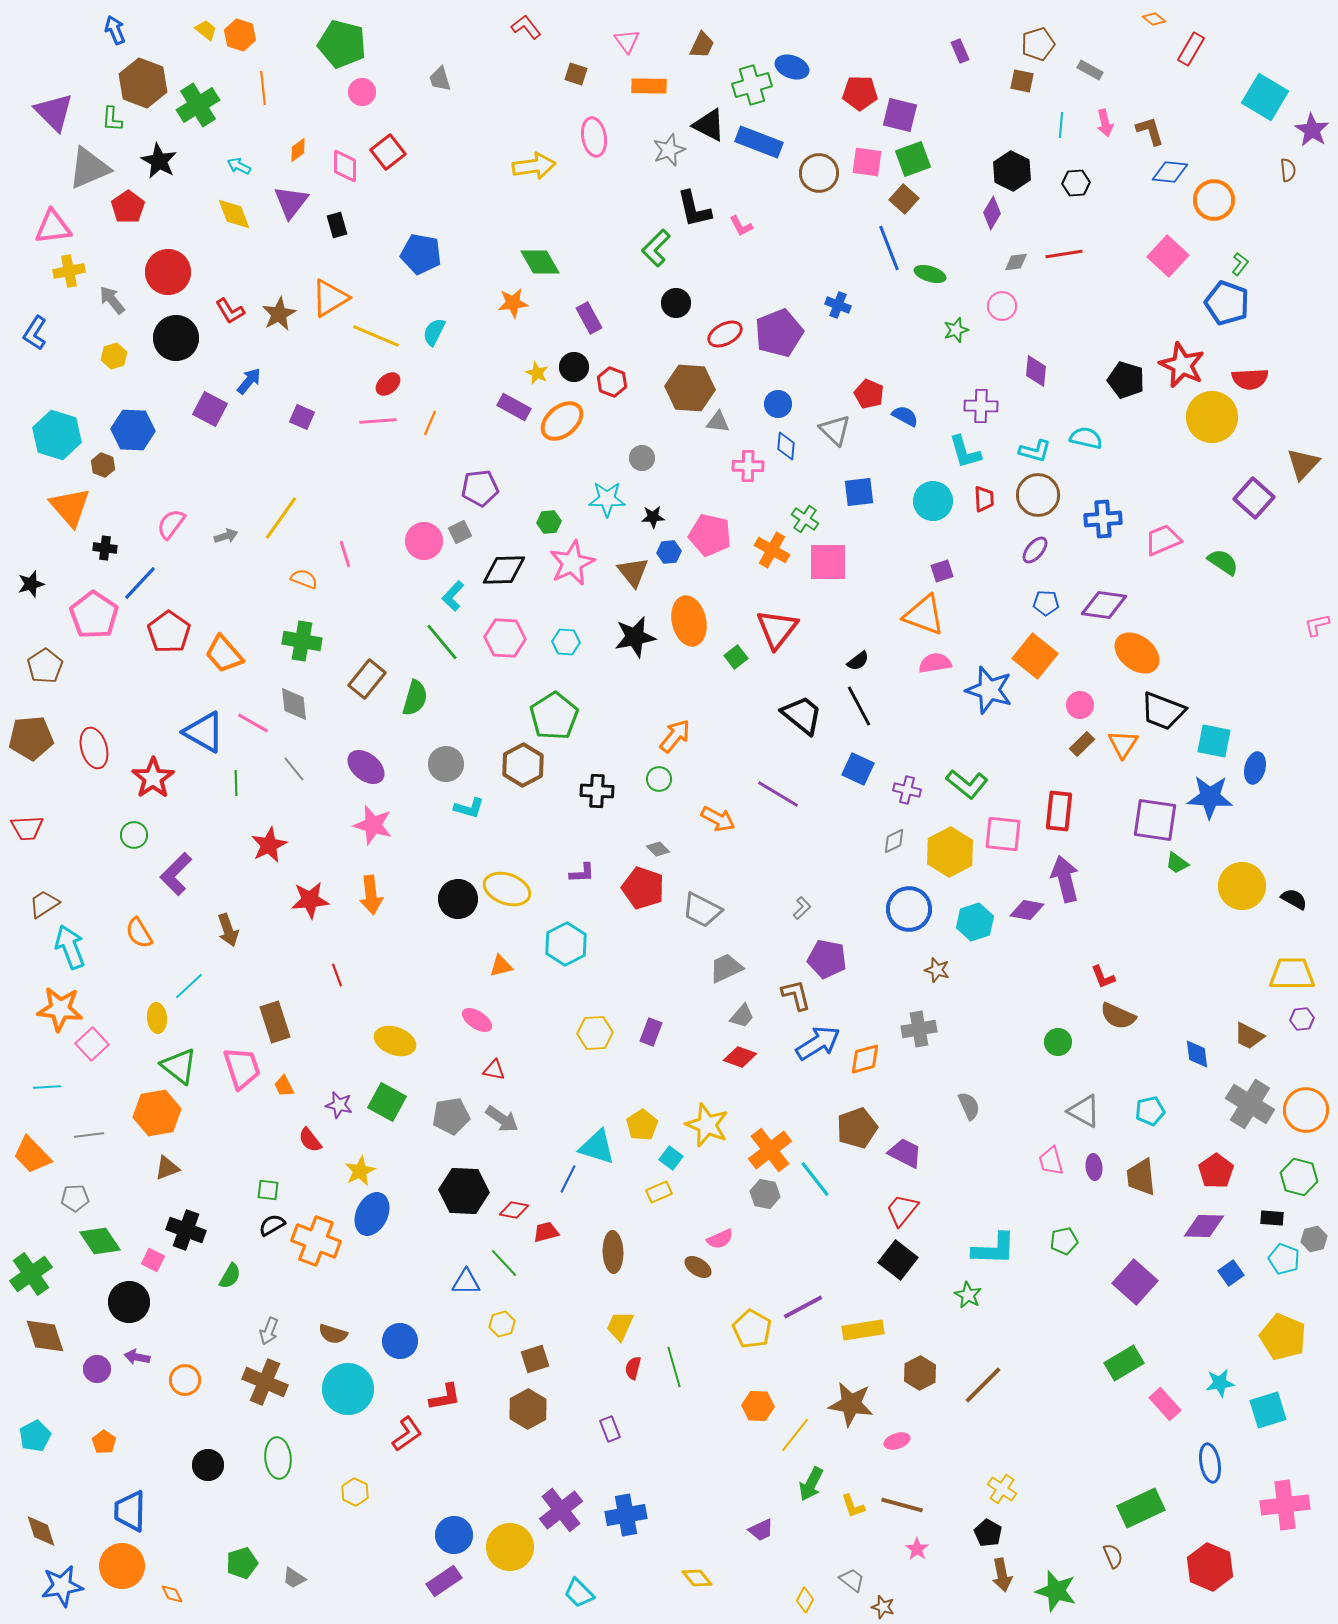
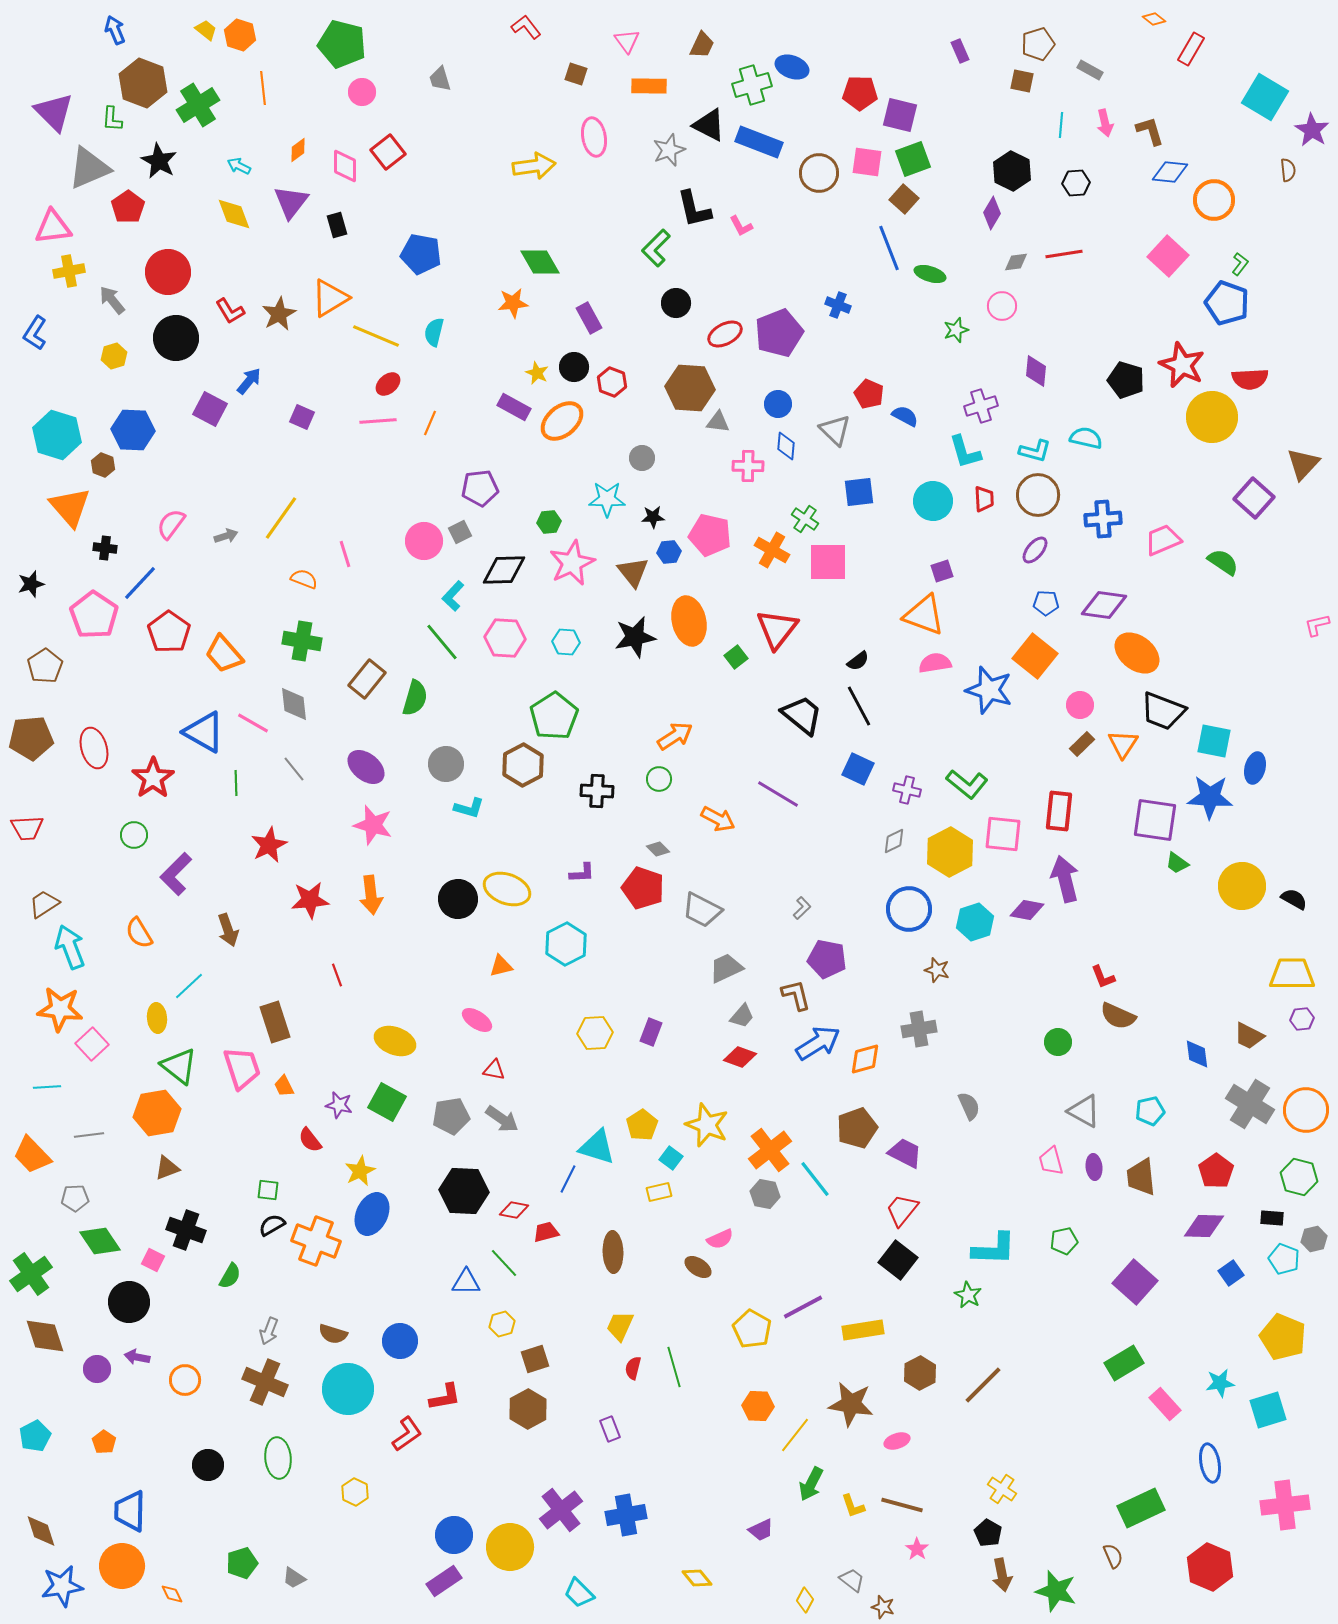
cyan semicircle at (434, 332): rotated 12 degrees counterclockwise
purple cross at (981, 406): rotated 20 degrees counterclockwise
orange arrow at (675, 736): rotated 18 degrees clockwise
yellow rectangle at (659, 1192): rotated 10 degrees clockwise
